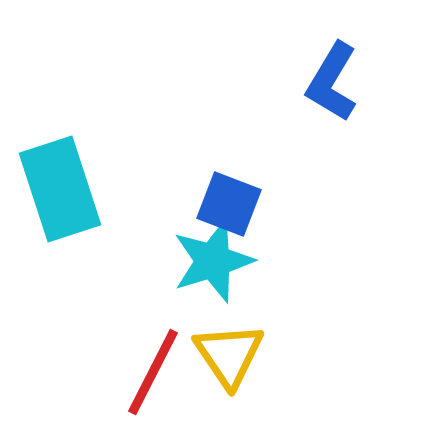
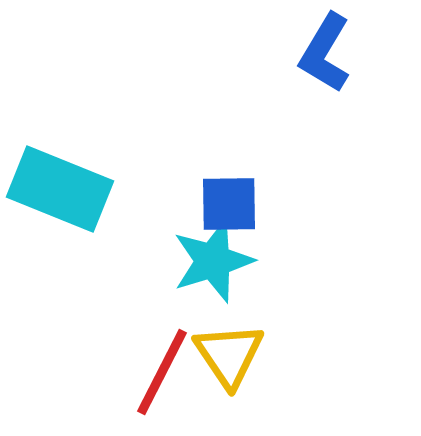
blue L-shape: moved 7 px left, 29 px up
cyan rectangle: rotated 50 degrees counterclockwise
blue square: rotated 22 degrees counterclockwise
red line: moved 9 px right
